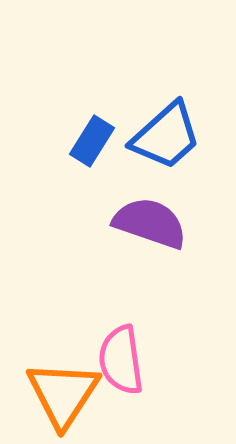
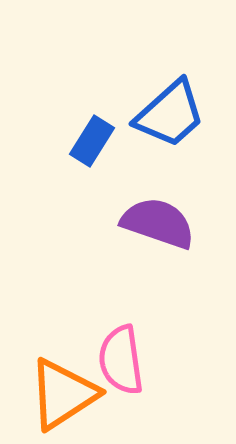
blue trapezoid: moved 4 px right, 22 px up
purple semicircle: moved 8 px right
orange triangle: rotated 24 degrees clockwise
